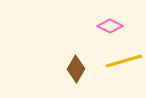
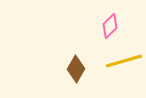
pink diamond: rotated 70 degrees counterclockwise
